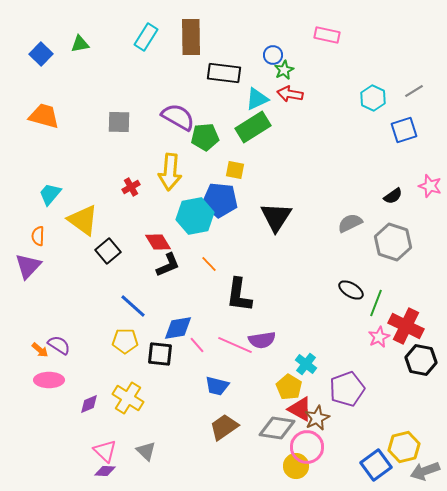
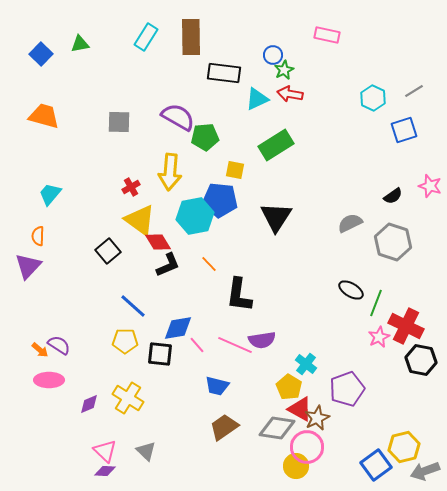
green rectangle at (253, 127): moved 23 px right, 18 px down
yellow triangle at (83, 220): moved 57 px right
